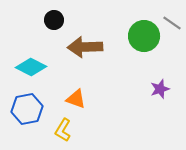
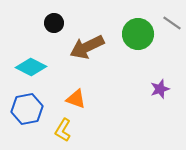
black circle: moved 3 px down
green circle: moved 6 px left, 2 px up
brown arrow: moved 2 px right; rotated 24 degrees counterclockwise
